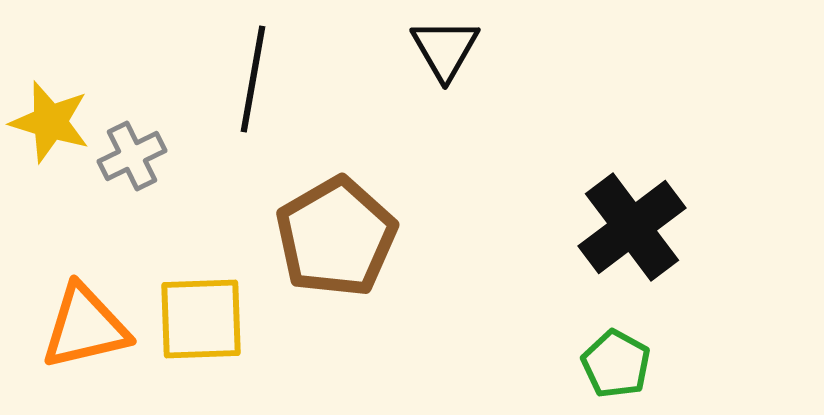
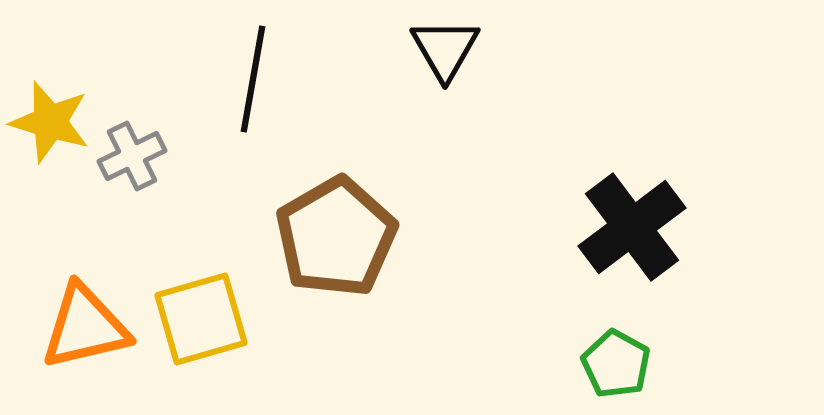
yellow square: rotated 14 degrees counterclockwise
